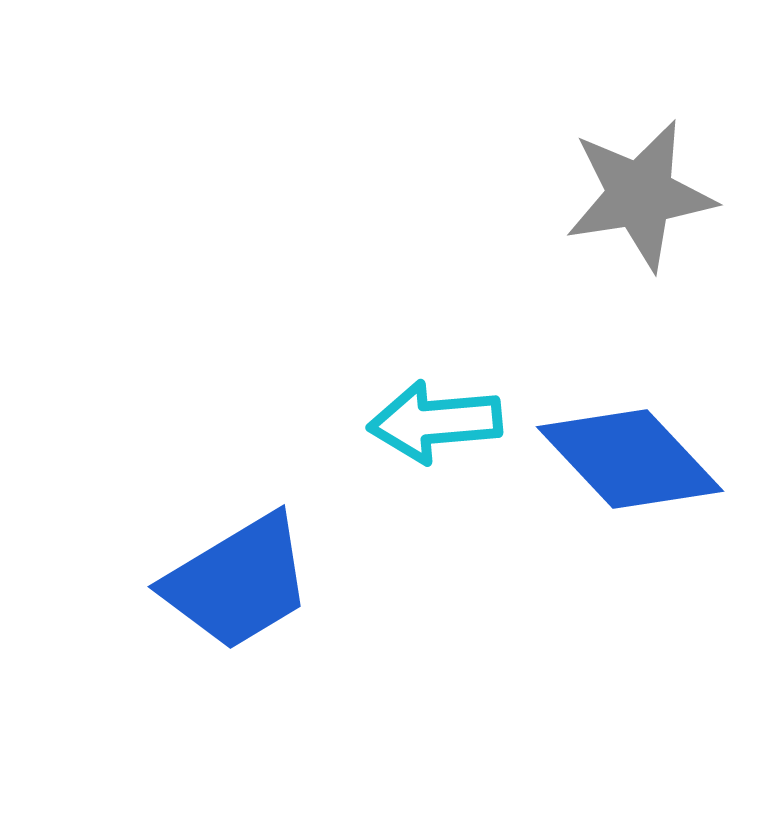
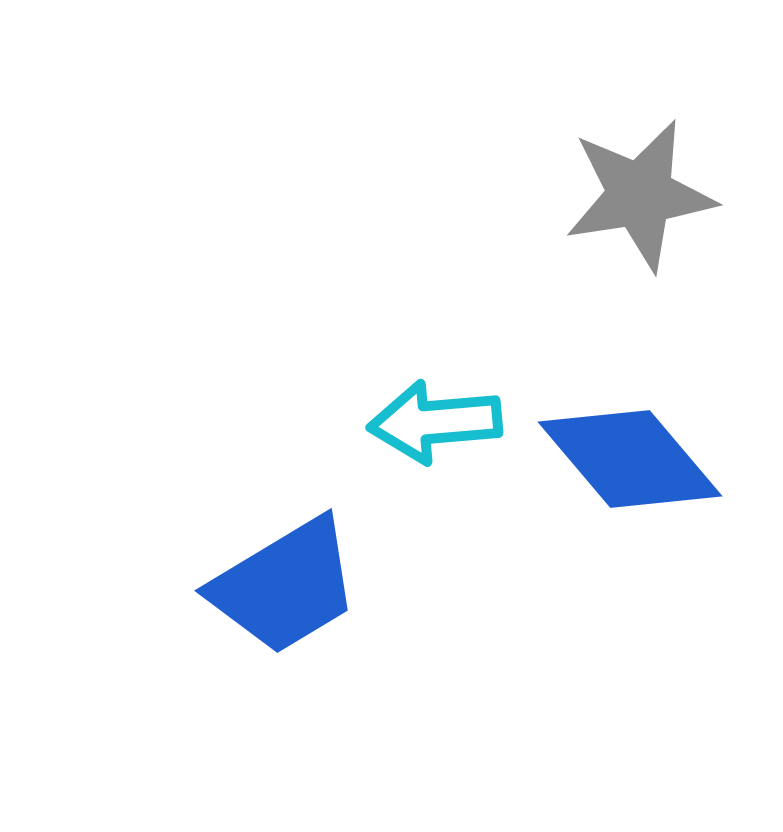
blue diamond: rotated 3 degrees clockwise
blue trapezoid: moved 47 px right, 4 px down
